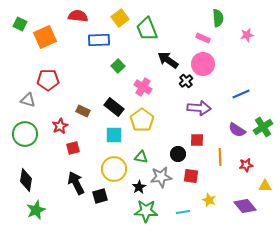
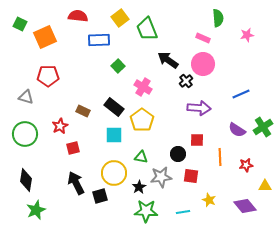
red pentagon at (48, 80): moved 4 px up
gray triangle at (28, 100): moved 2 px left, 3 px up
yellow circle at (114, 169): moved 4 px down
